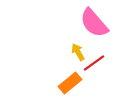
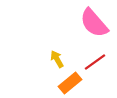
yellow arrow: moved 21 px left, 7 px down
red line: moved 1 px right, 1 px up
